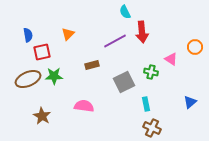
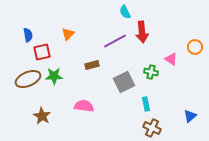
blue triangle: moved 14 px down
